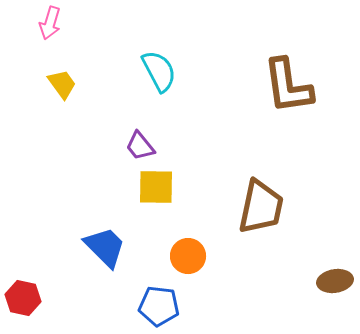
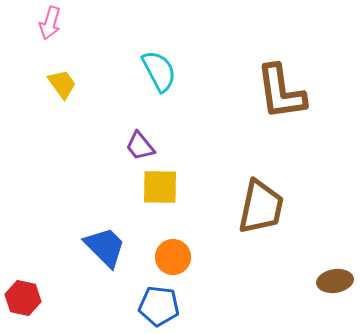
brown L-shape: moved 7 px left, 6 px down
yellow square: moved 4 px right
orange circle: moved 15 px left, 1 px down
